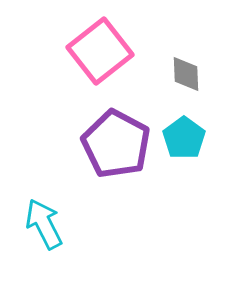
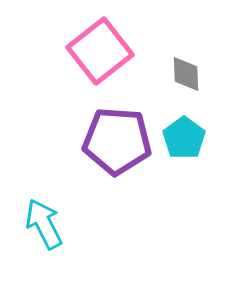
purple pentagon: moved 1 px right, 3 px up; rotated 24 degrees counterclockwise
